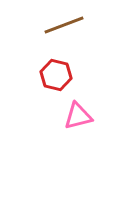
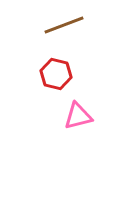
red hexagon: moved 1 px up
